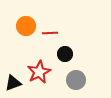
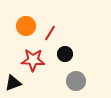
red line: rotated 56 degrees counterclockwise
red star: moved 6 px left, 12 px up; rotated 30 degrees clockwise
gray circle: moved 1 px down
